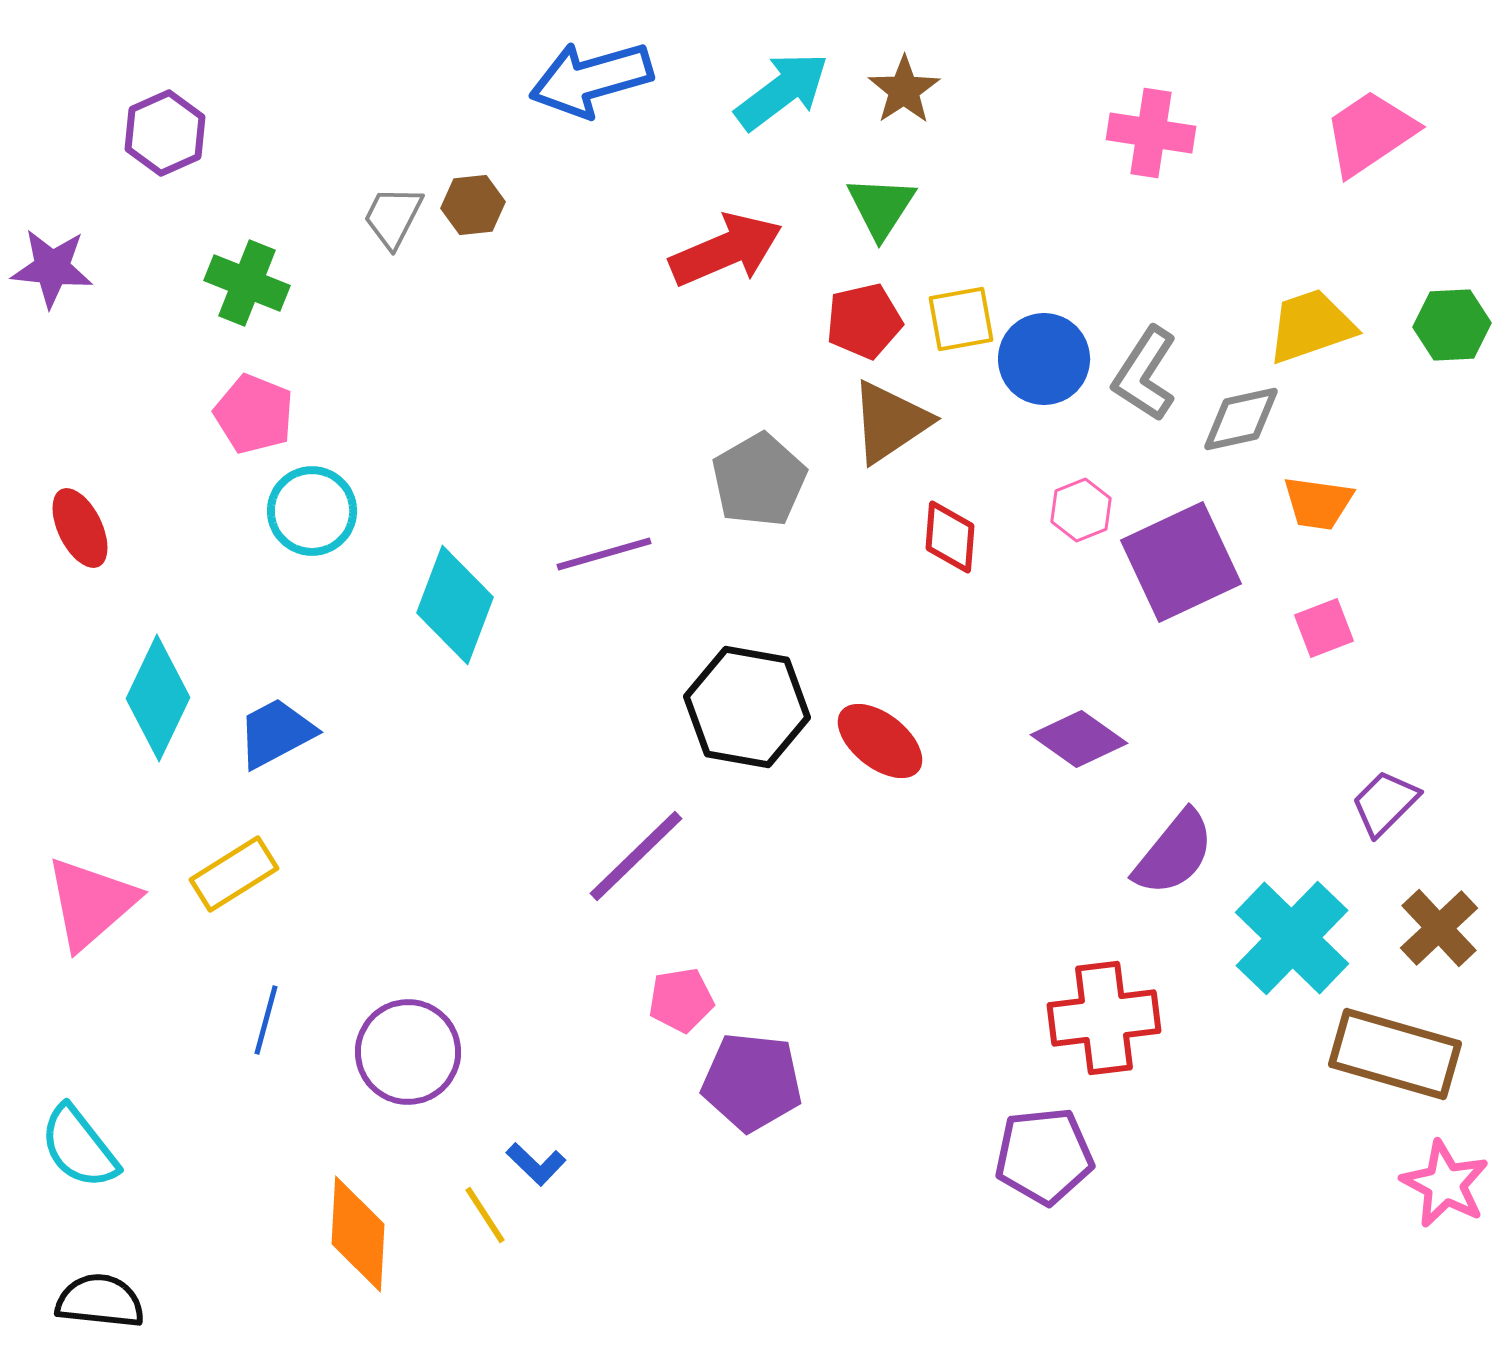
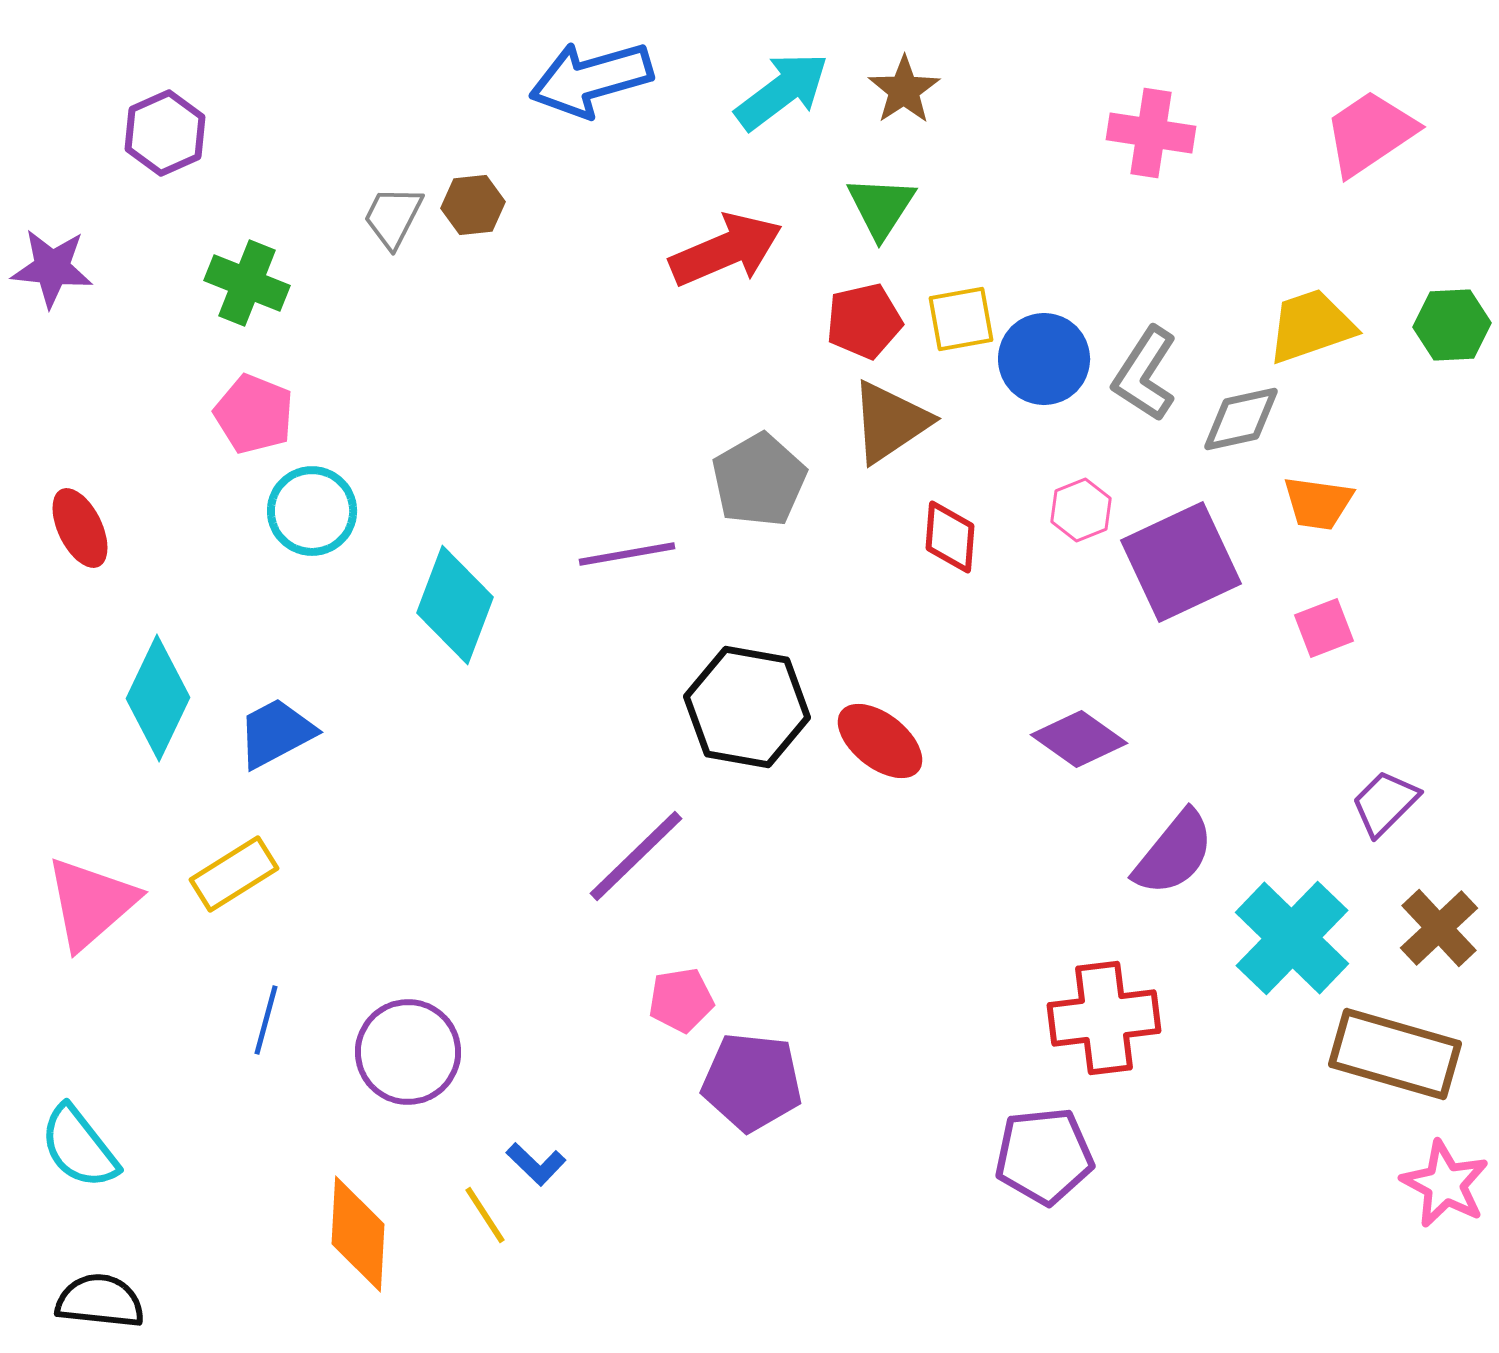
purple line at (604, 554): moved 23 px right; rotated 6 degrees clockwise
